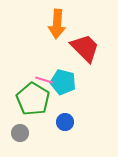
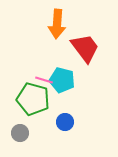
red trapezoid: rotated 8 degrees clockwise
cyan pentagon: moved 1 px left, 2 px up
green pentagon: rotated 16 degrees counterclockwise
